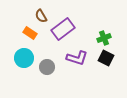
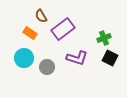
black square: moved 4 px right
